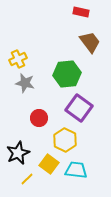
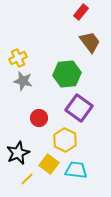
red rectangle: rotated 63 degrees counterclockwise
yellow cross: moved 1 px up
gray star: moved 2 px left, 2 px up
